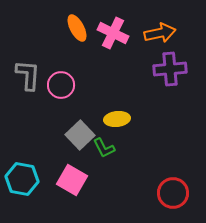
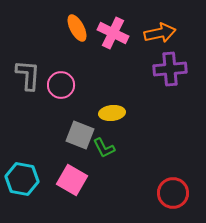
yellow ellipse: moved 5 px left, 6 px up
gray square: rotated 24 degrees counterclockwise
